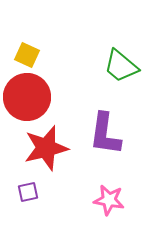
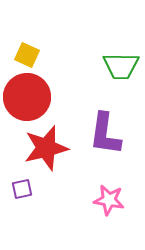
green trapezoid: rotated 39 degrees counterclockwise
purple square: moved 6 px left, 3 px up
